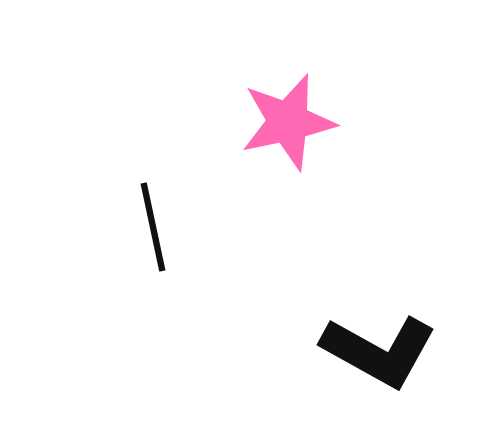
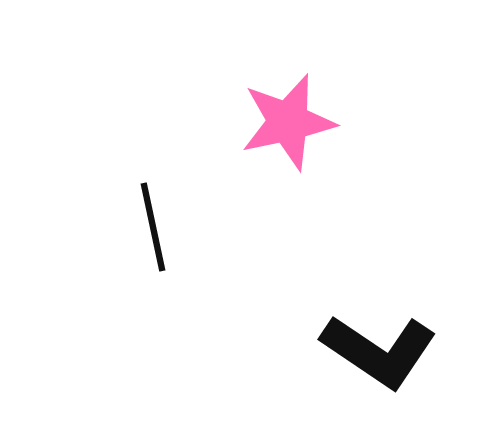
black L-shape: rotated 5 degrees clockwise
